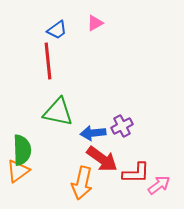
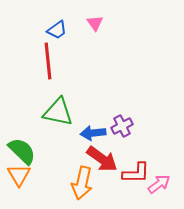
pink triangle: rotated 36 degrees counterclockwise
green semicircle: moved 1 px down; rotated 44 degrees counterclockwise
orange triangle: moved 1 px right, 4 px down; rotated 25 degrees counterclockwise
pink arrow: moved 1 px up
